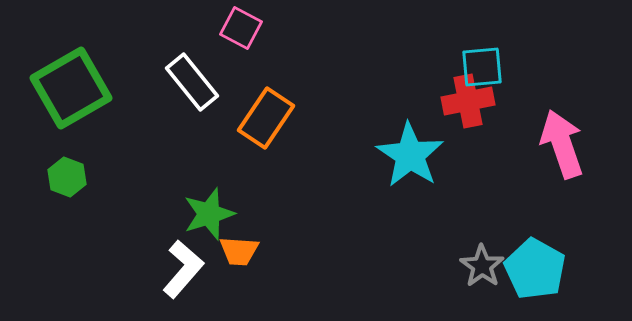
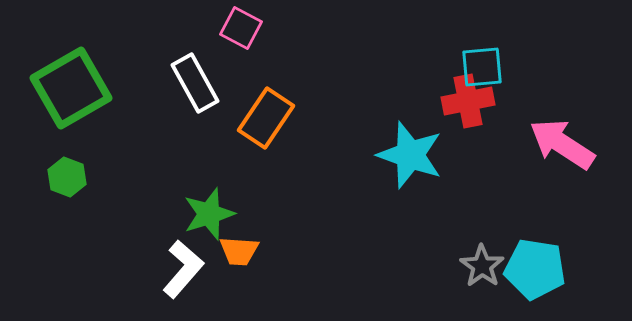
white rectangle: moved 3 px right, 1 px down; rotated 10 degrees clockwise
pink arrow: rotated 38 degrees counterclockwise
cyan star: rotated 14 degrees counterclockwise
cyan pentagon: rotated 20 degrees counterclockwise
